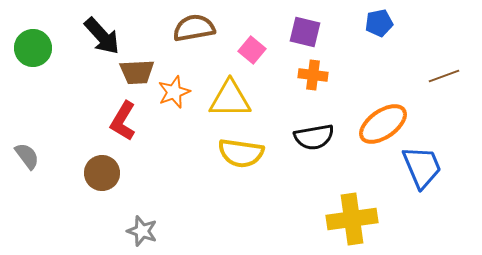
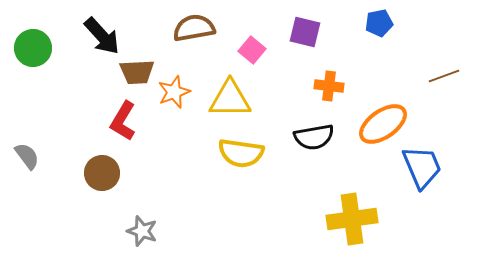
orange cross: moved 16 px right, 11 px down
